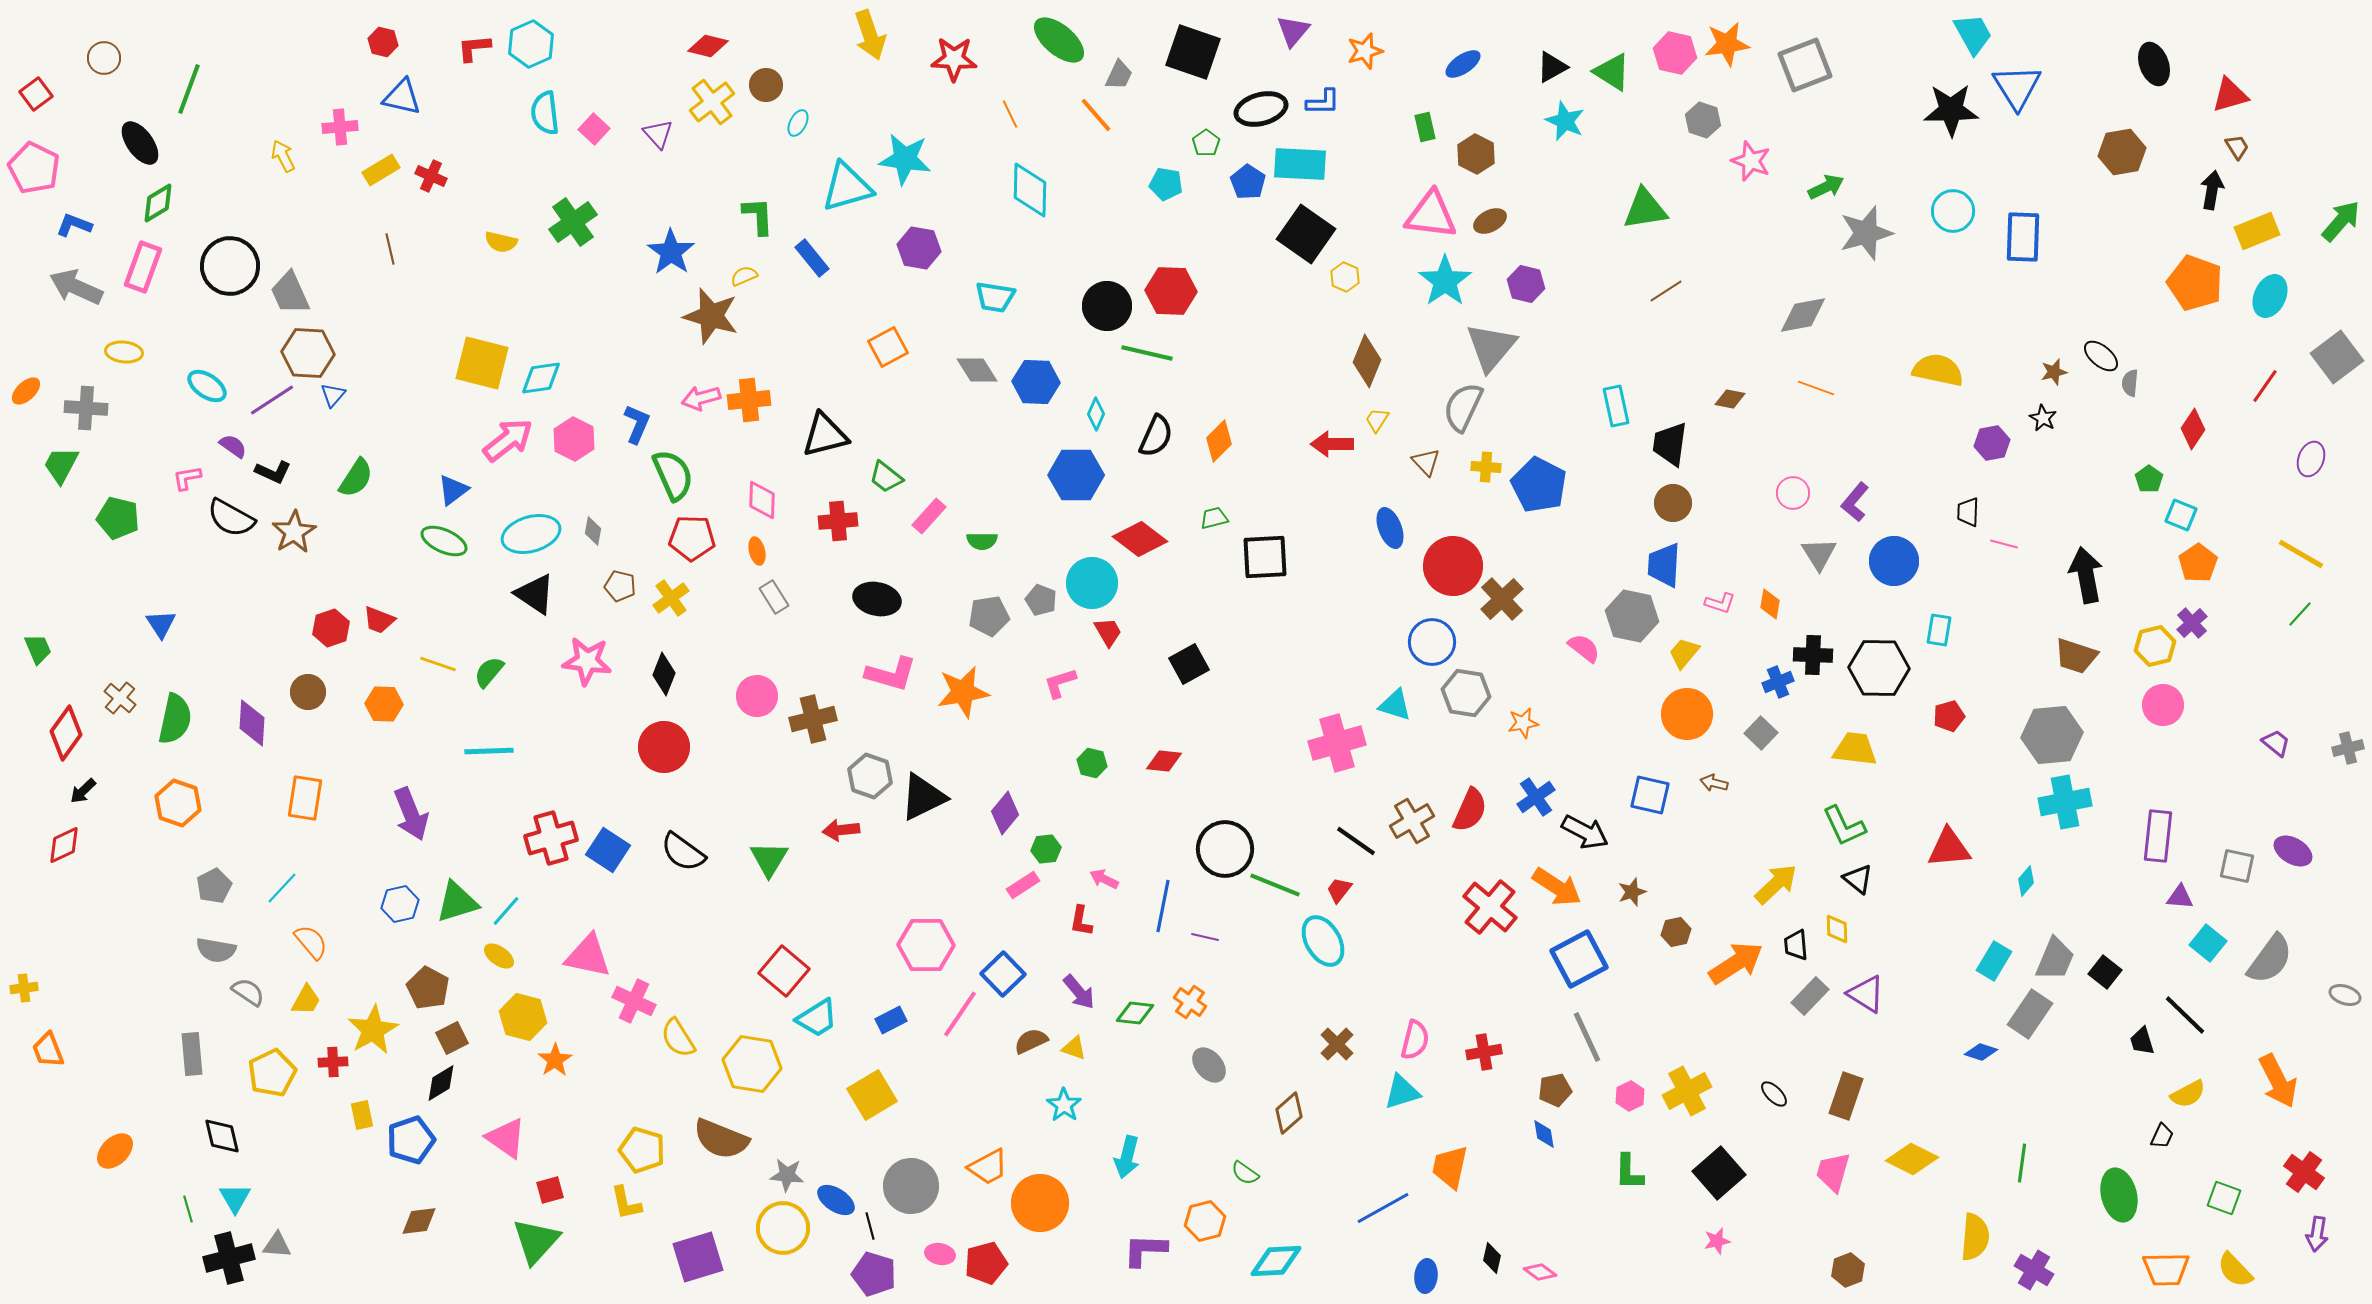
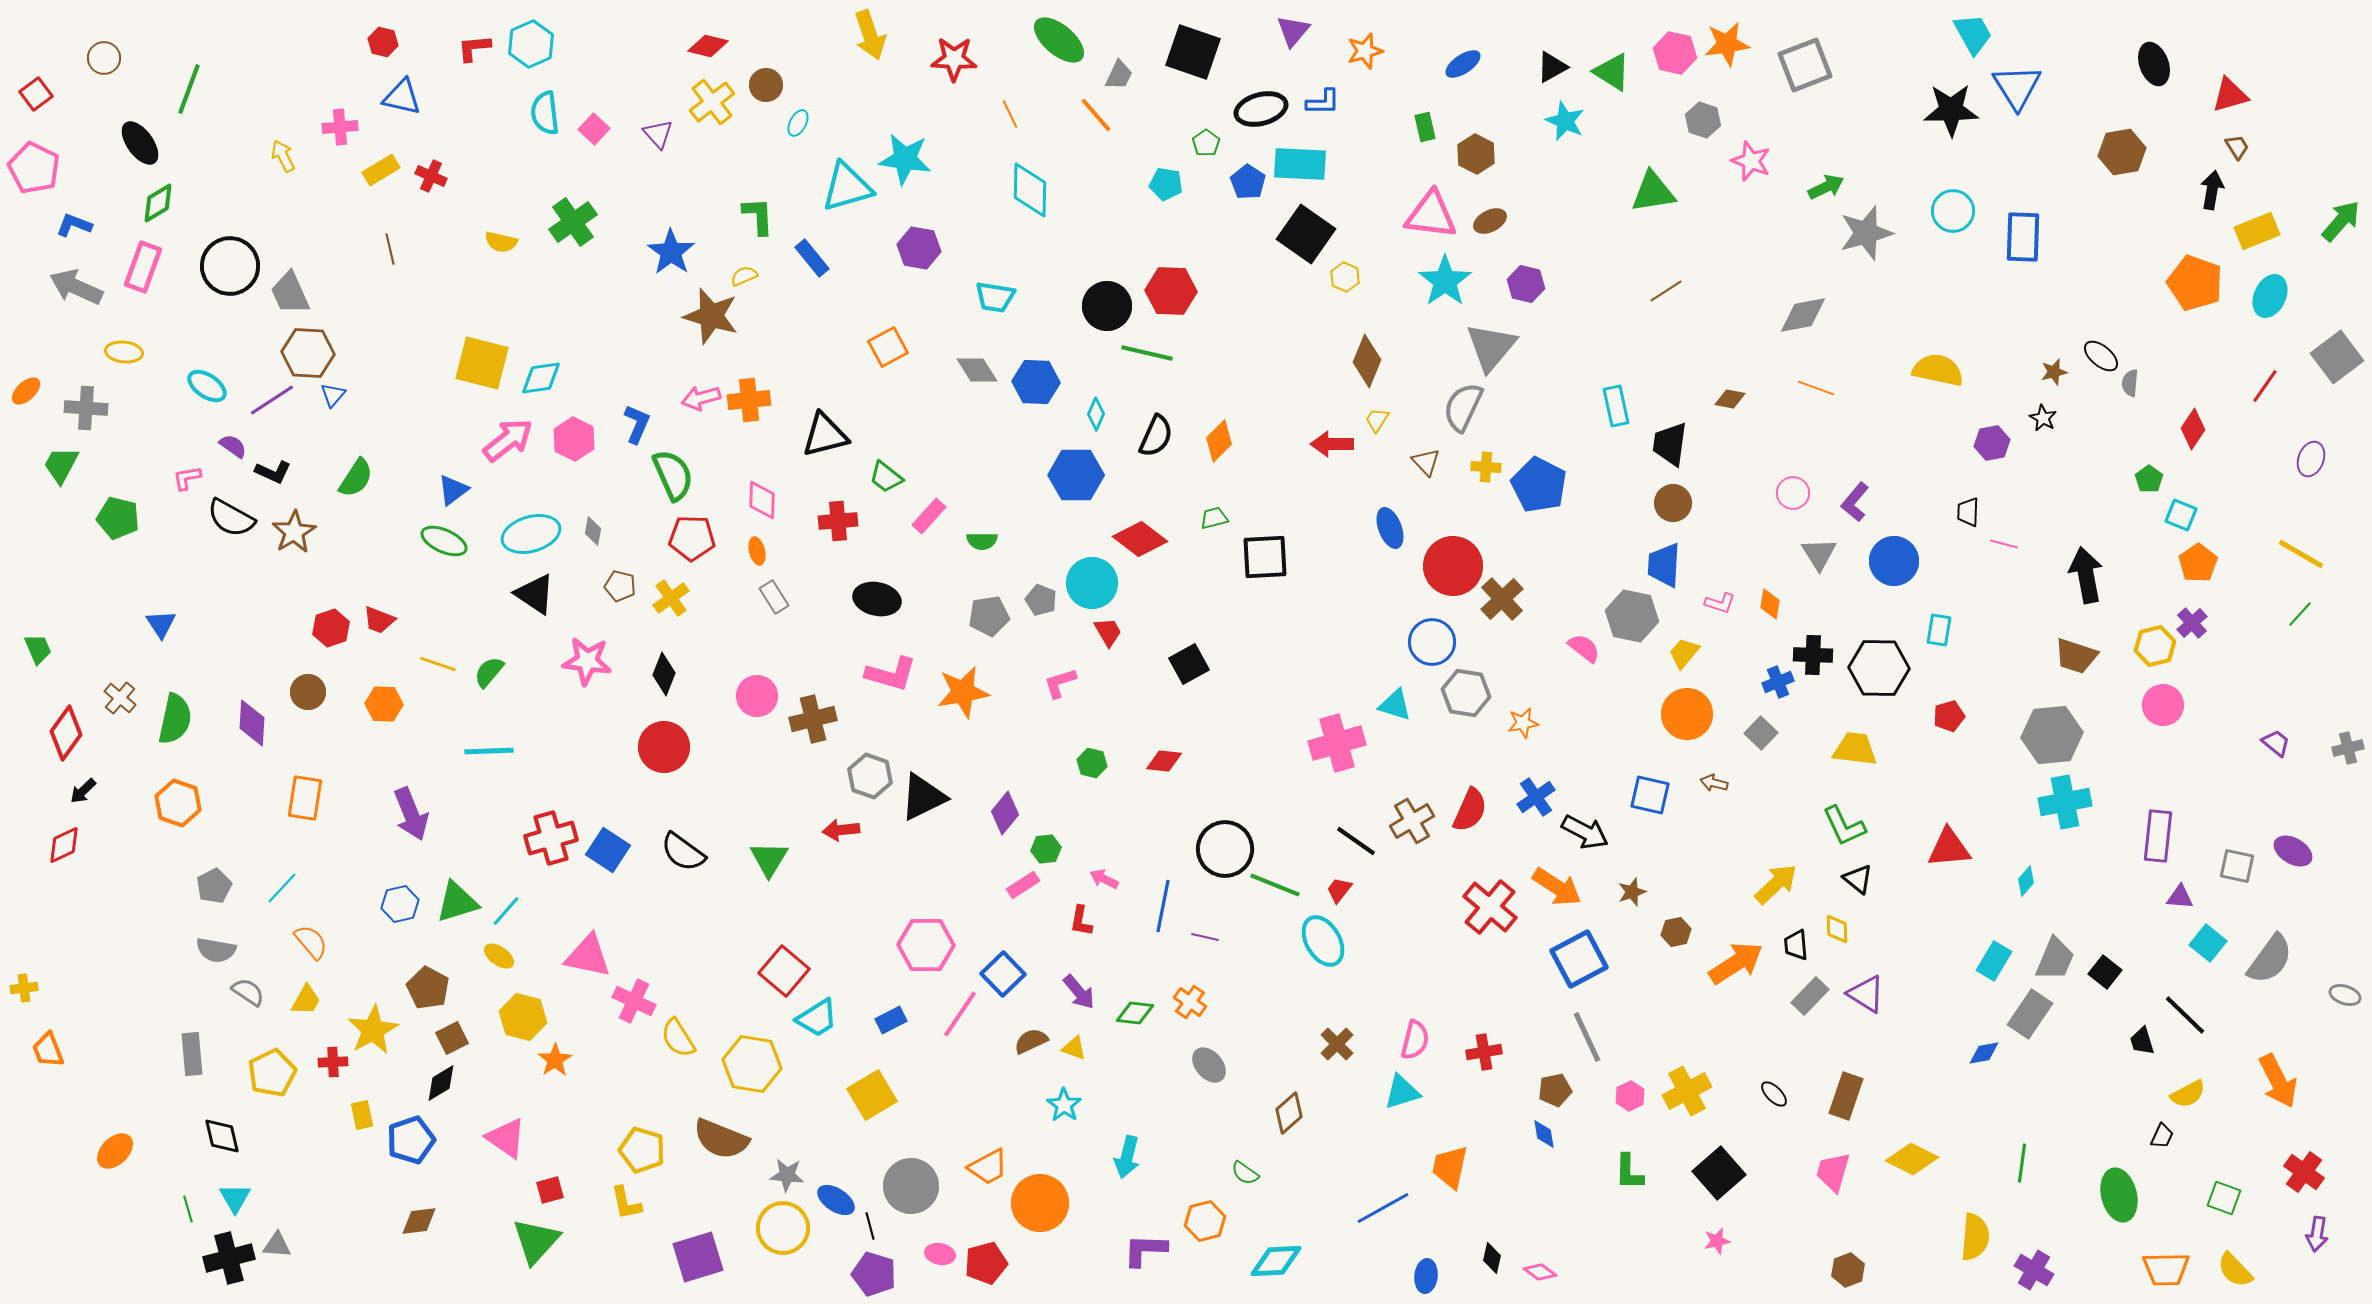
green triangle at (1645, 209): moved 8 px right, 17 px up
blue diamond at (1981, 1052): moved 3 px right, 1 px down; rotated 28 degrees counterclockwise
